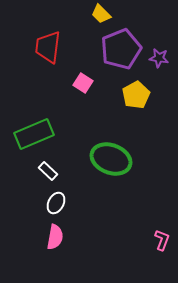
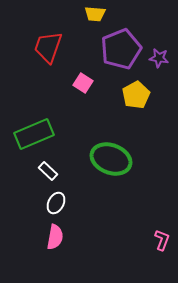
yellow trapezoid: moved 6 px left; rotated 40 degrees counterclockwise
red trapezoid: rotated 12 degrees clockwise
